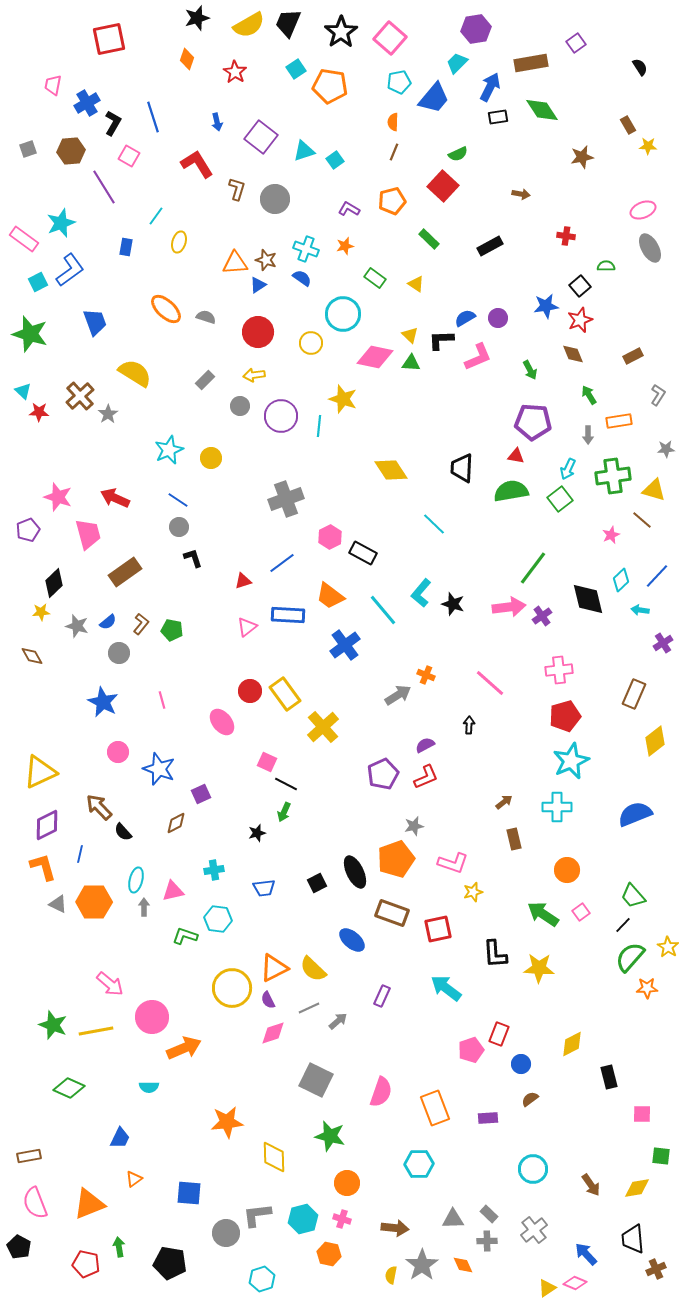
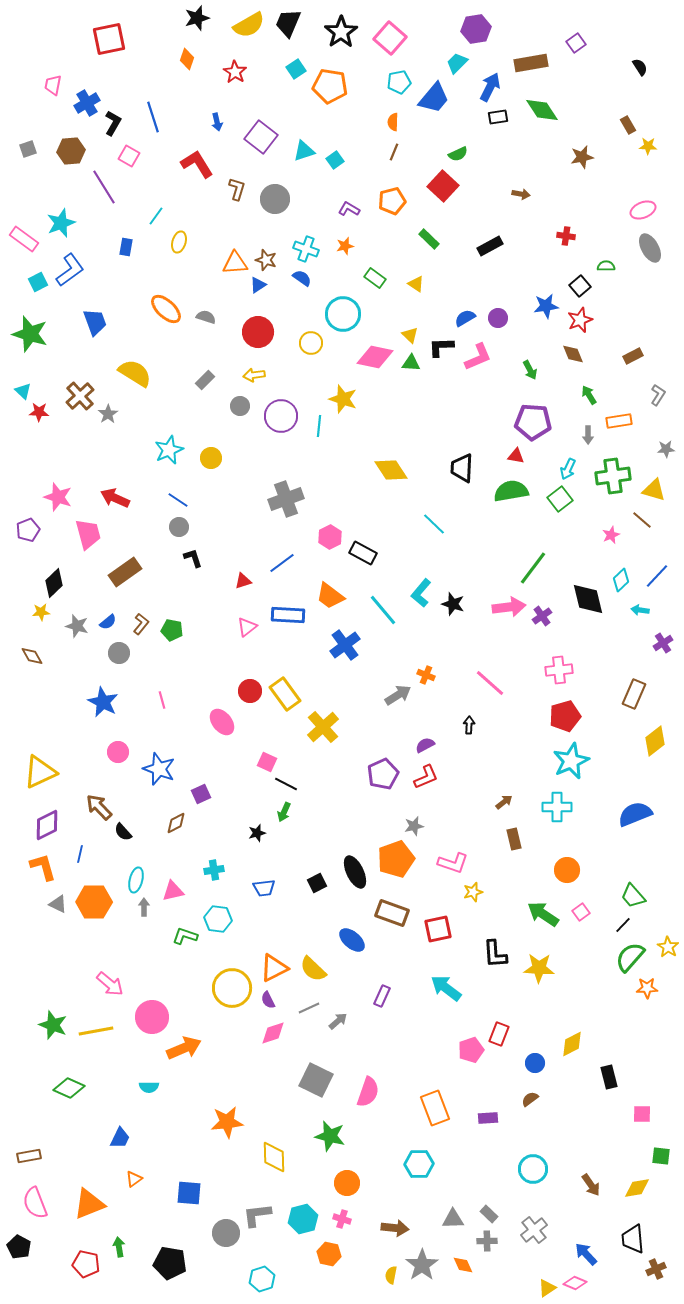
black L-shape at (441, 340): moved 7 px down
blue circle at (521, 1064): moved 14 px right, 1 px up
pink semicircle at (381, 1092): moved 13 px left
